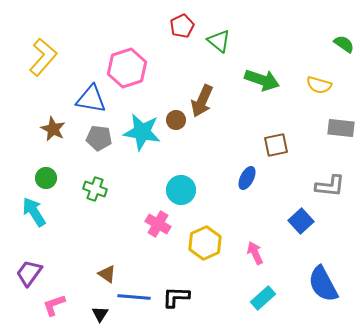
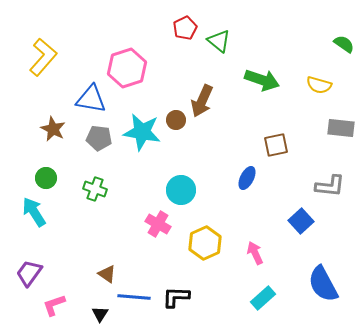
red pentagon: moved 3 px right, 2 px down
